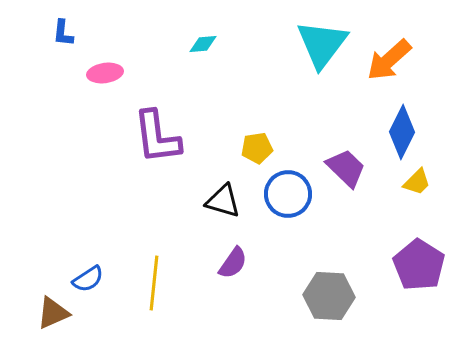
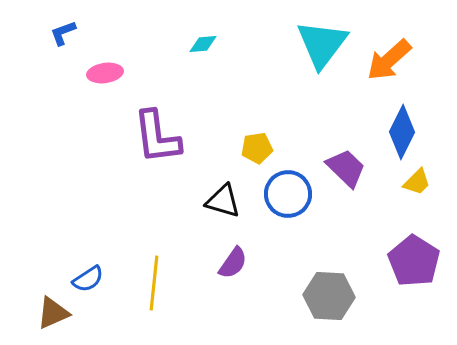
blue L-shape: rotated 64 degrees clockwise
purple pentagon: moved 5 px left, 4 px up
